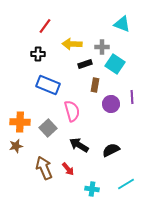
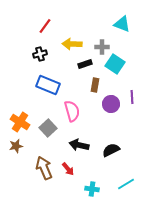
black cross: moved 2 px right; rotated 16 degrees counterclockwise
orange cross: rotated 30 degrees clockwise
black arrow: rotated 18 degrees counterclockwise
